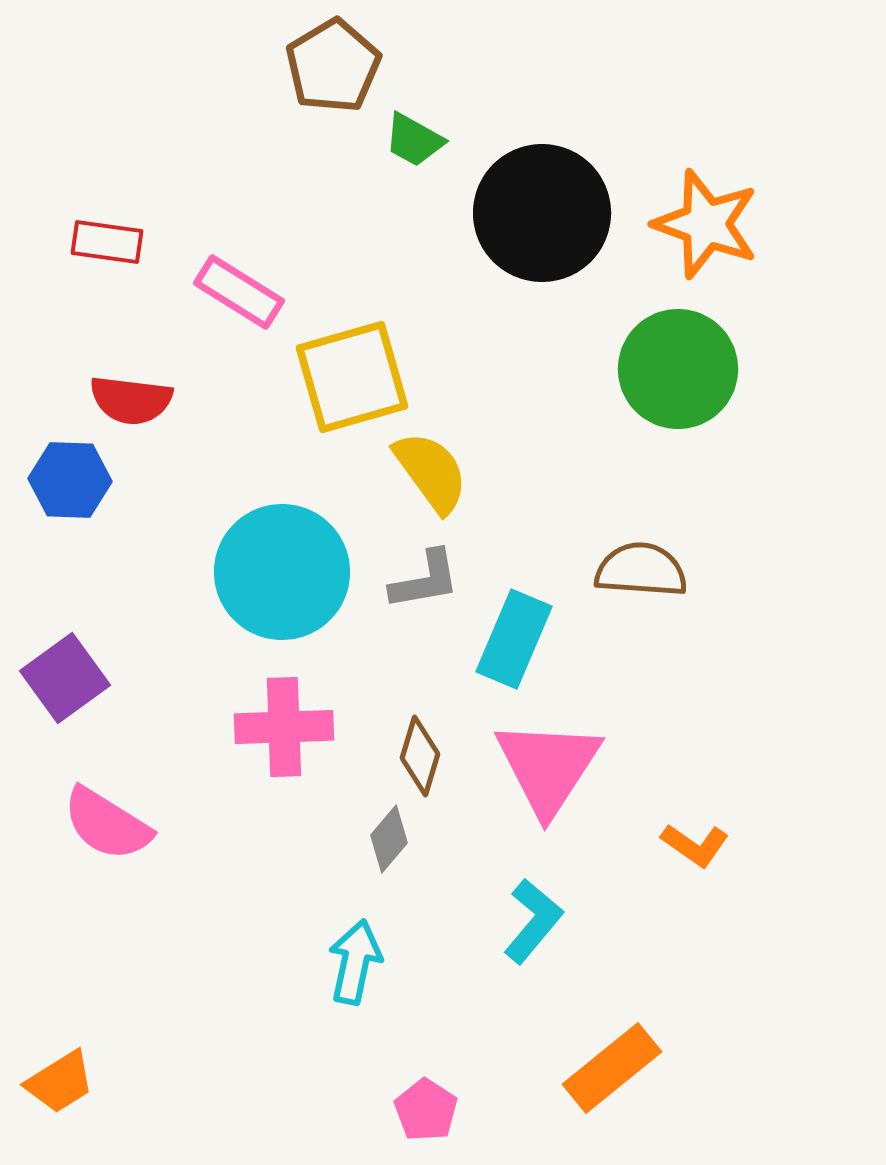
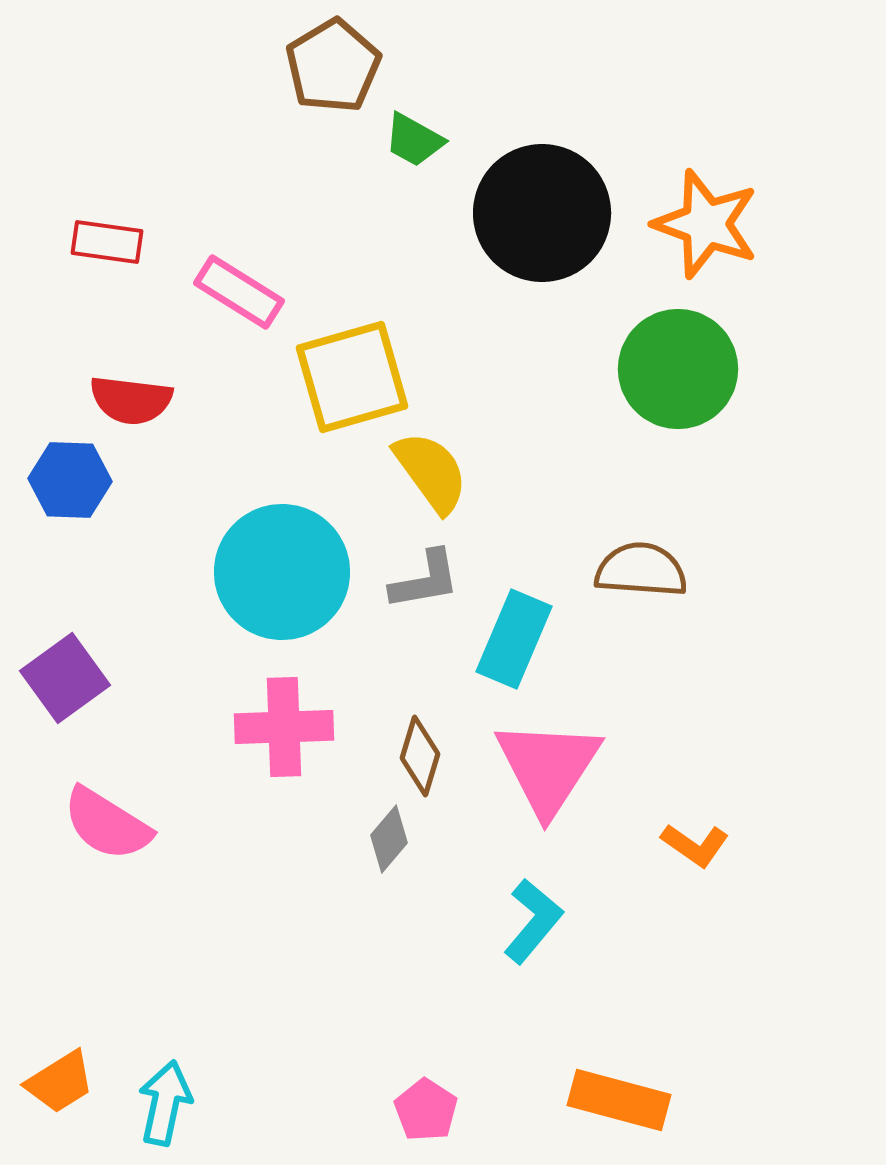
cyan arrow: moved 190 px left, 141 px down
orange rectangle: moved 7 px right, 32 px down; rotated 54 degrees clockwise
